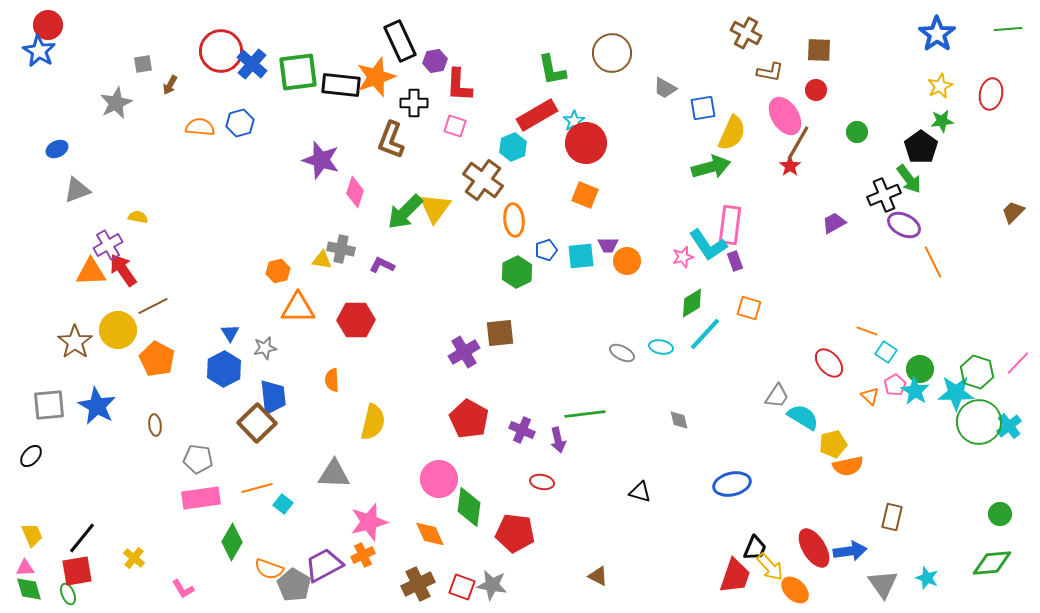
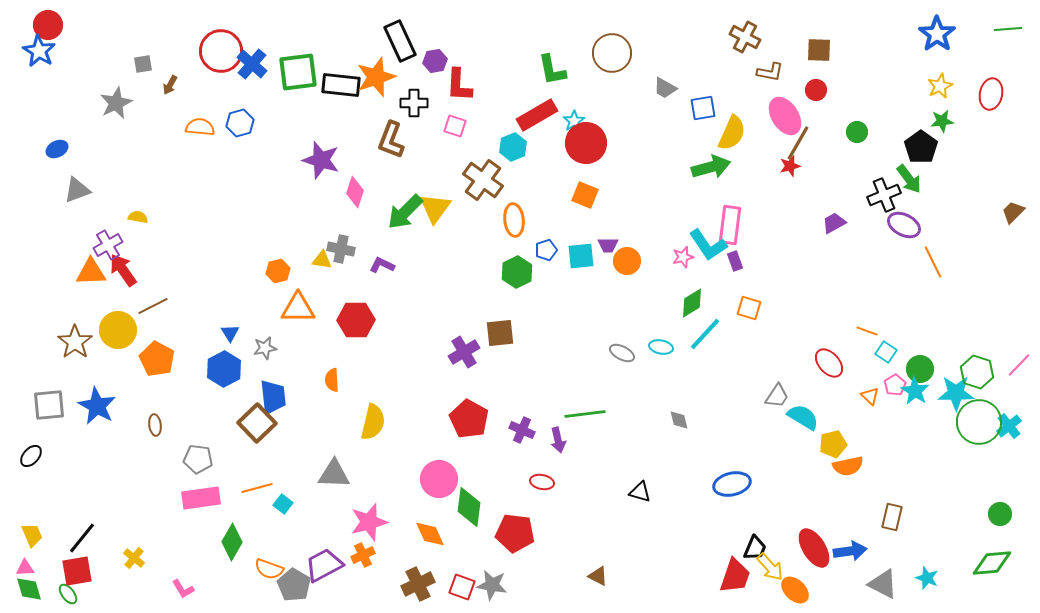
brown cross at (746, 33): moved 1 px left, 4 px down
red star at (790, 166): rotated 20 degrees clockwise
pink line at (1018, 363): moved 1 px right, 2 px down
gray triangle at (883, 584): rotated 28 degrees counterclockwise
green ellipse at (68, 594): rotated 15 degrees counterclockwise
